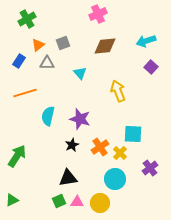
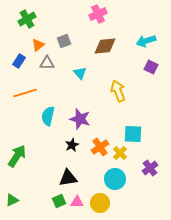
gray square: moved 1 px right, 2 px up
purple square: rotated 16 degrees counterclockwise
